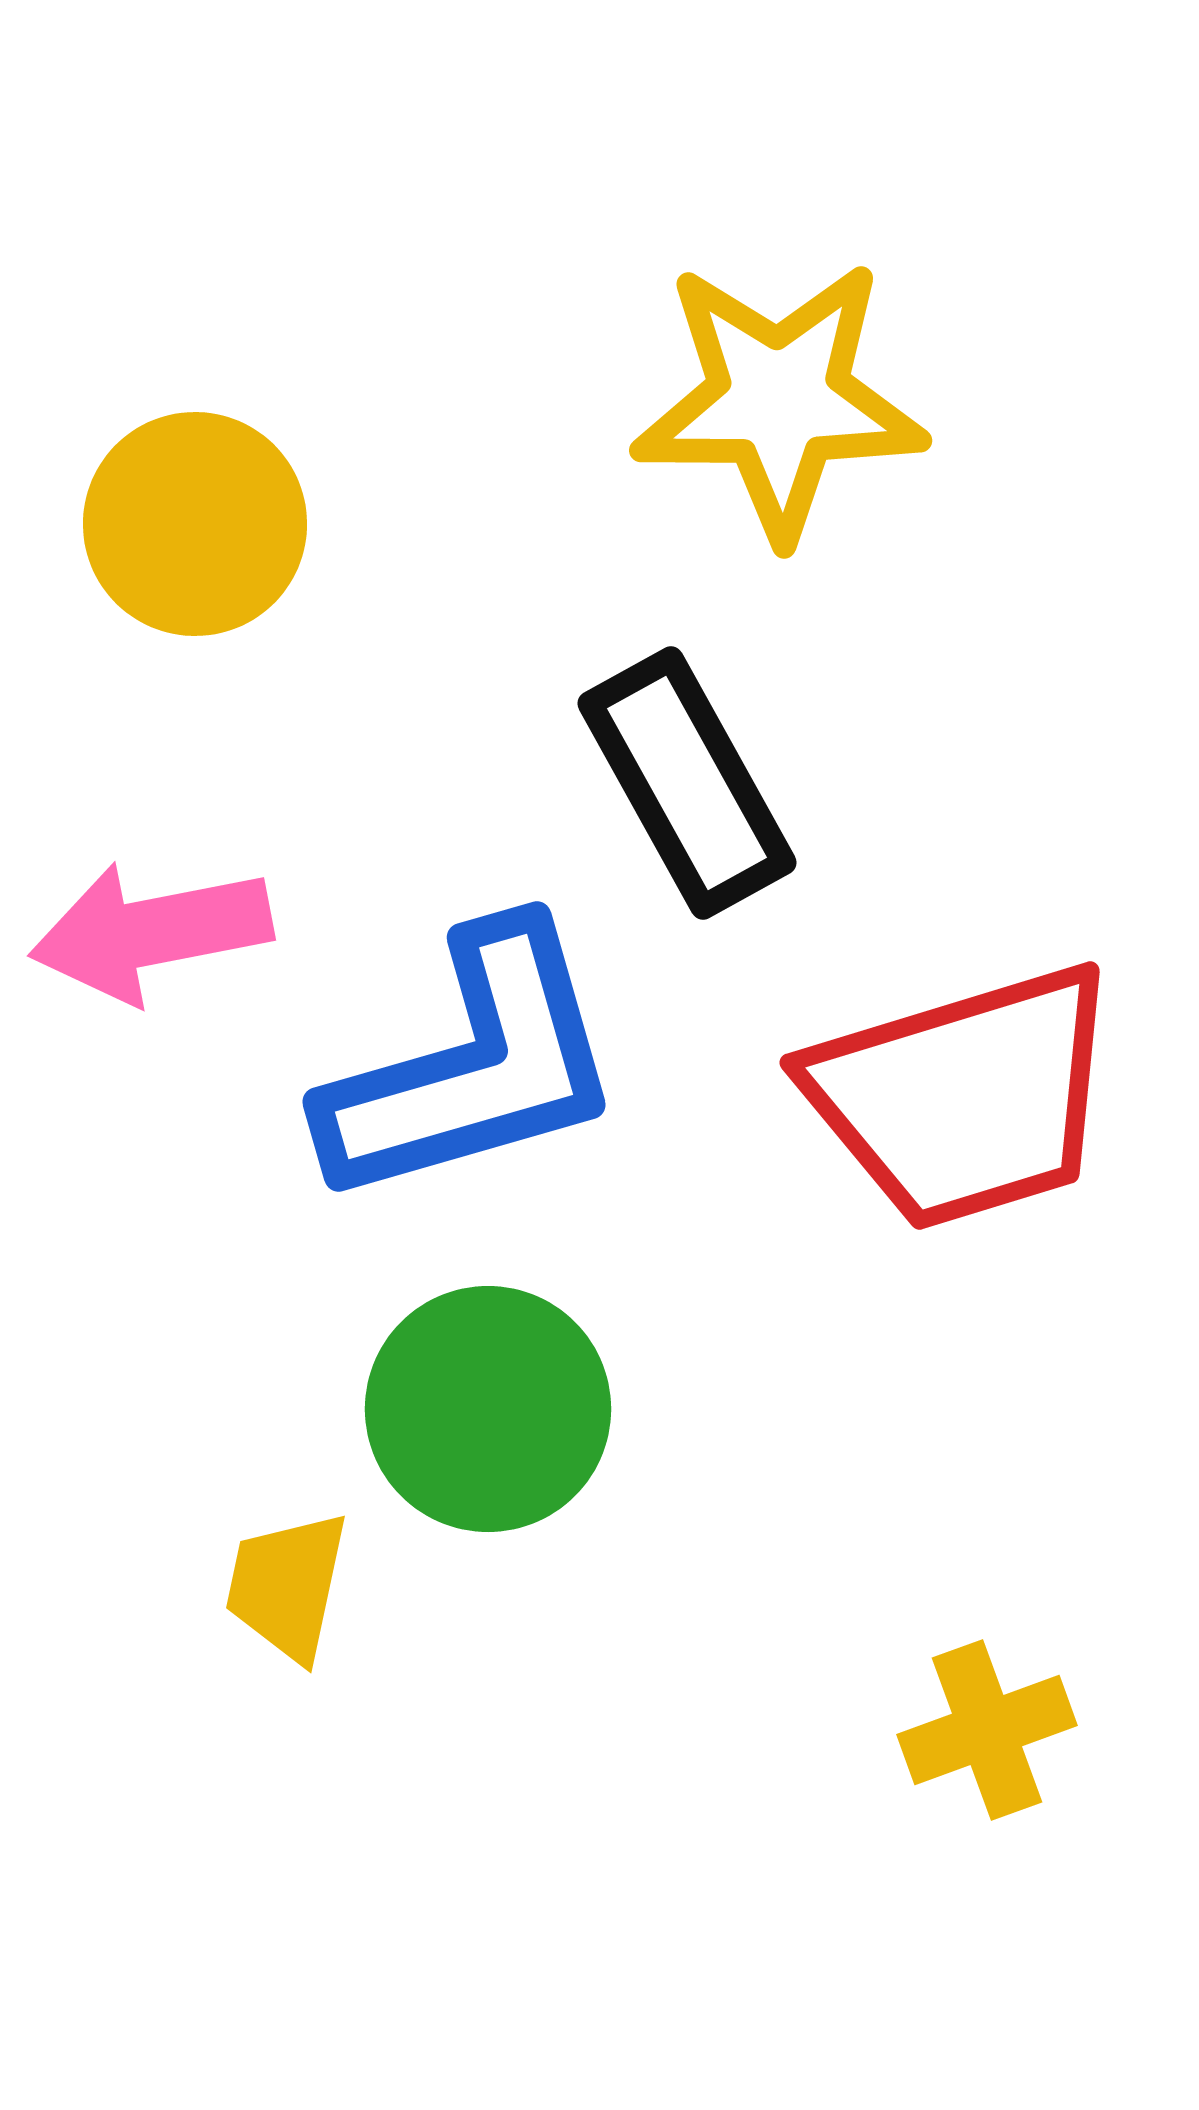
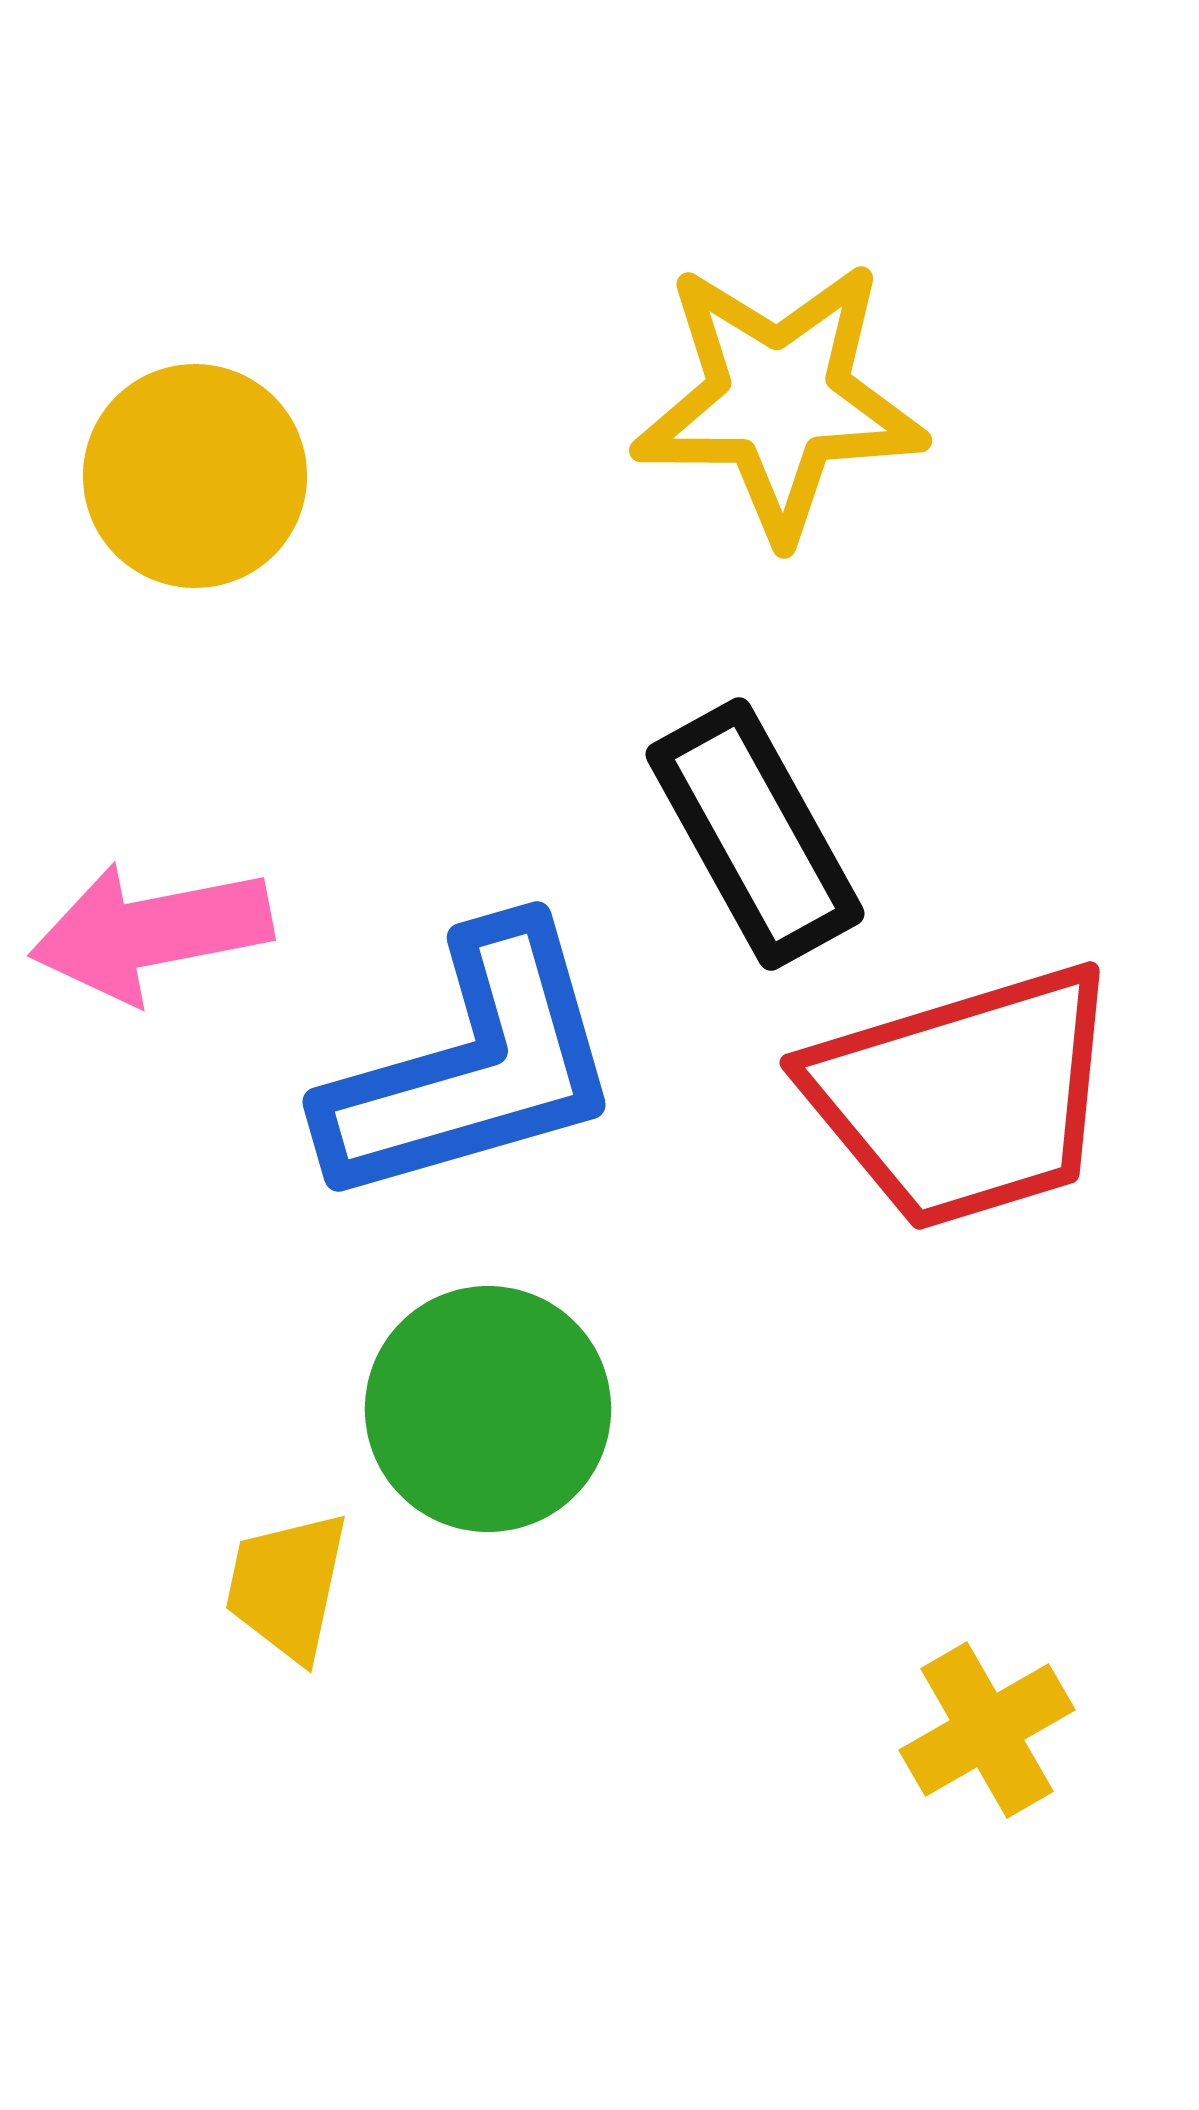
yellow circle: moved 48 px up
black rectangle: moved 68 px right, 51 px down
yellow cross: rotated 10 degrees counterclockwise
